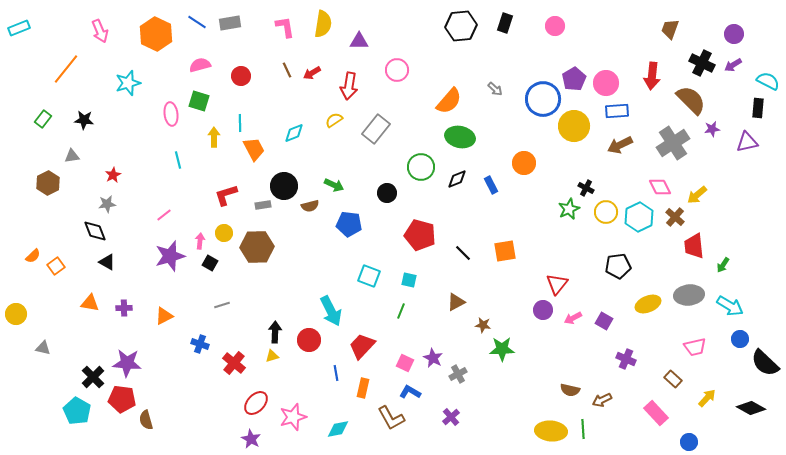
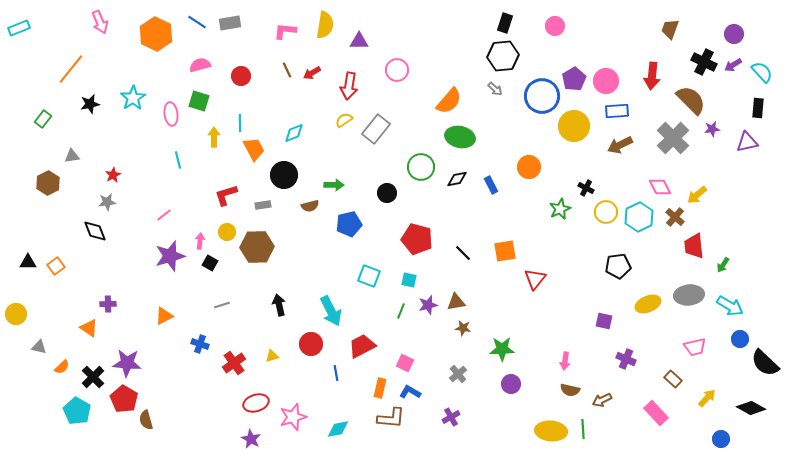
yellow semicircle at (323, 24): moved 2 px right, 1 px down
black hexagon at (461, 26): moved 42 px right, 30 px down
pink L-shape at (285, 27): moved 4 px down; rotated 75 degrees counterclockwise
pink arrow at (100, 31): moved 9 px up
black cross at (702, 63): moved 2 px right, 1 px up
orange line at (66, 69): moved 5 px right
cyan semicircle at (768, 81): moved 6 px left, 9 px up; rotated 20 degrees clockwise
cyan star at (128, 83): moved 5 px right, 15 px down; rotated 15 degrees counterclockwise
pink circle at (606, 83): moved 2 px up
blue circle at (543, 99): moved 1 px left, 3 px up
black star at (84, 120): moved 6 px right, 16 px up; rotated 18 degrees counterclockwise
yellow semicircle at (334, 120): moved 10 px right
gray cross at (673, 143): moved 5 px up; rotated 12 degrees counterclockwise
orange circle at (524, 163): moved 5 px right, 4 px down
black diamond at (457, 179): rotated 10 degrees clockwise
green arrow at (334, 185): rotated 24 degrees counterclockwise
black circle at (284, 186): moved 11 px up
gray star at (107, 204): moved 2 px up
green star at (569, 209): moved 9 px left
blue pentagon at (349, 224): rotated 20 degrees counterclockwise
yellow circle at (224, 233): moved 3 px right, 1 px up
red pentagon at (420, 235): moved 3 px left, 4 px down
orange semicircle at (33, 256): moved 29 px right, 111 px down
black triangle at (107, 262): moved 79 px left; rotated 30 degrees counterclockwise
red triangle at (557, 284): moved 22 px left, 5 px up
brown triangle at (456, 302): rotated 18 degrees clockwise
orange triangle at (90, 303): moved 1 px left, 25 px down; rotated 24 degrees clockwise
purple cross at (124, 308): moved 16 px left, 4 px up
purple circle at (543, 310): moved 32 px left, 74 px down
pink arrow at (573, 318): moved 8 px left, 43 px down; rotated 54 degrees counterclockwise
purple square at (604, 321): rotated 18 degrees counterclockwise
brown star at (483, 325): moved 20 px left, 3 px down
black arrow at (275, 332): moved 4 px right, 27 px up; rotated 15 degrees counterclockwise
red circle at (309, 340): moved 2 px right, 4 px down
red trapezoid at (362, 346): rotated 20 degrees clockwise
gray triangle at (43, 348): moved 4 px left, 1 px up
purple star at (433, 358): moved 5 px left, 53 px up; rotated 30 degrees clockwise
red cross at (234, 363): rotated 15 degrees clockwise
gray cross at (458, 374): rotated 12 degrees counterclockwise
orange rectangle at (363, 388): moved 17 px right
red pentagon at (122, 399): moved 2 px right; rotated 24 degrees clockwise
red ellipse at (256, 403): rotated 30 degrees clockwise
purple cross at (451, 417): rotated 12 degrees clockwise
brown L-shape at (391, 418): rotated 56 degrees counterclockwise
blue circle at (689, 442): moved 32 px right, 3 px up
